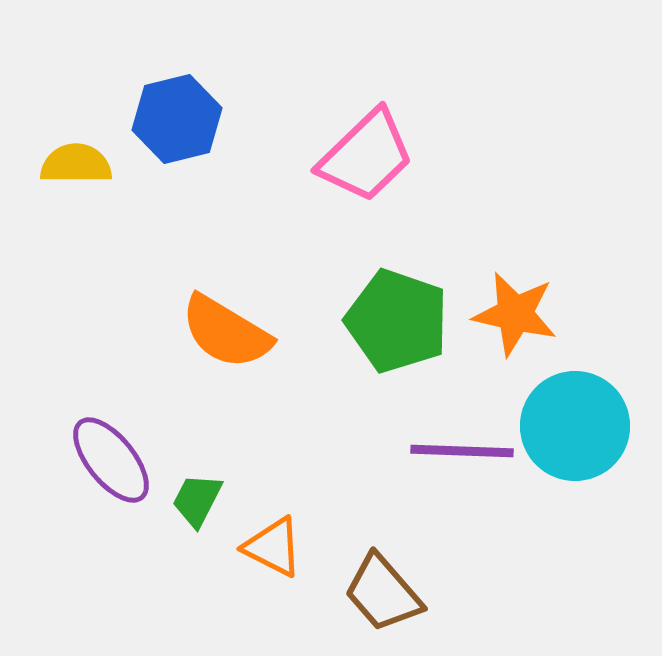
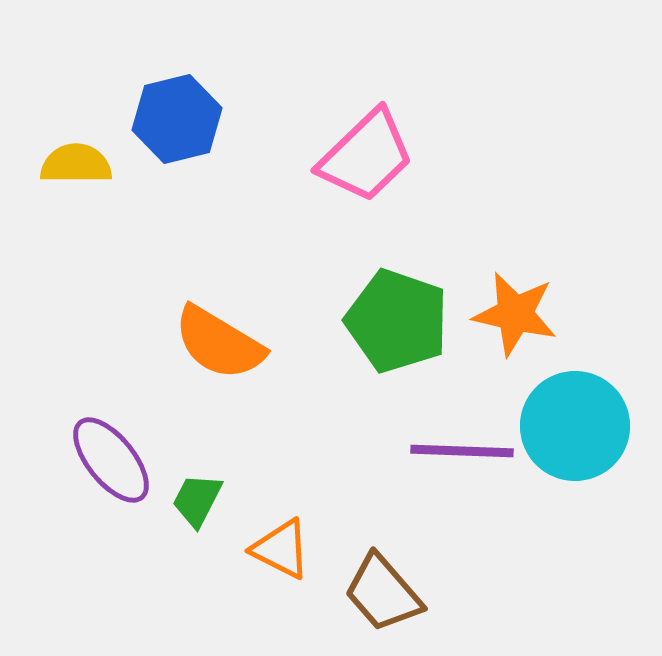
orange semicircle: moved 7 px left, 11 px down
orange triangle: moved 8 px right, 2 px down
